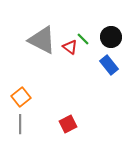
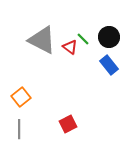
black circle: moved 2 px left
gray line: moved 1 px left, 5 px down
